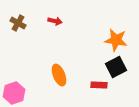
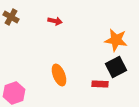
brown cross: moved 7 px left, 6 px up
red rectangle: moved 1 px right, 1 px up
